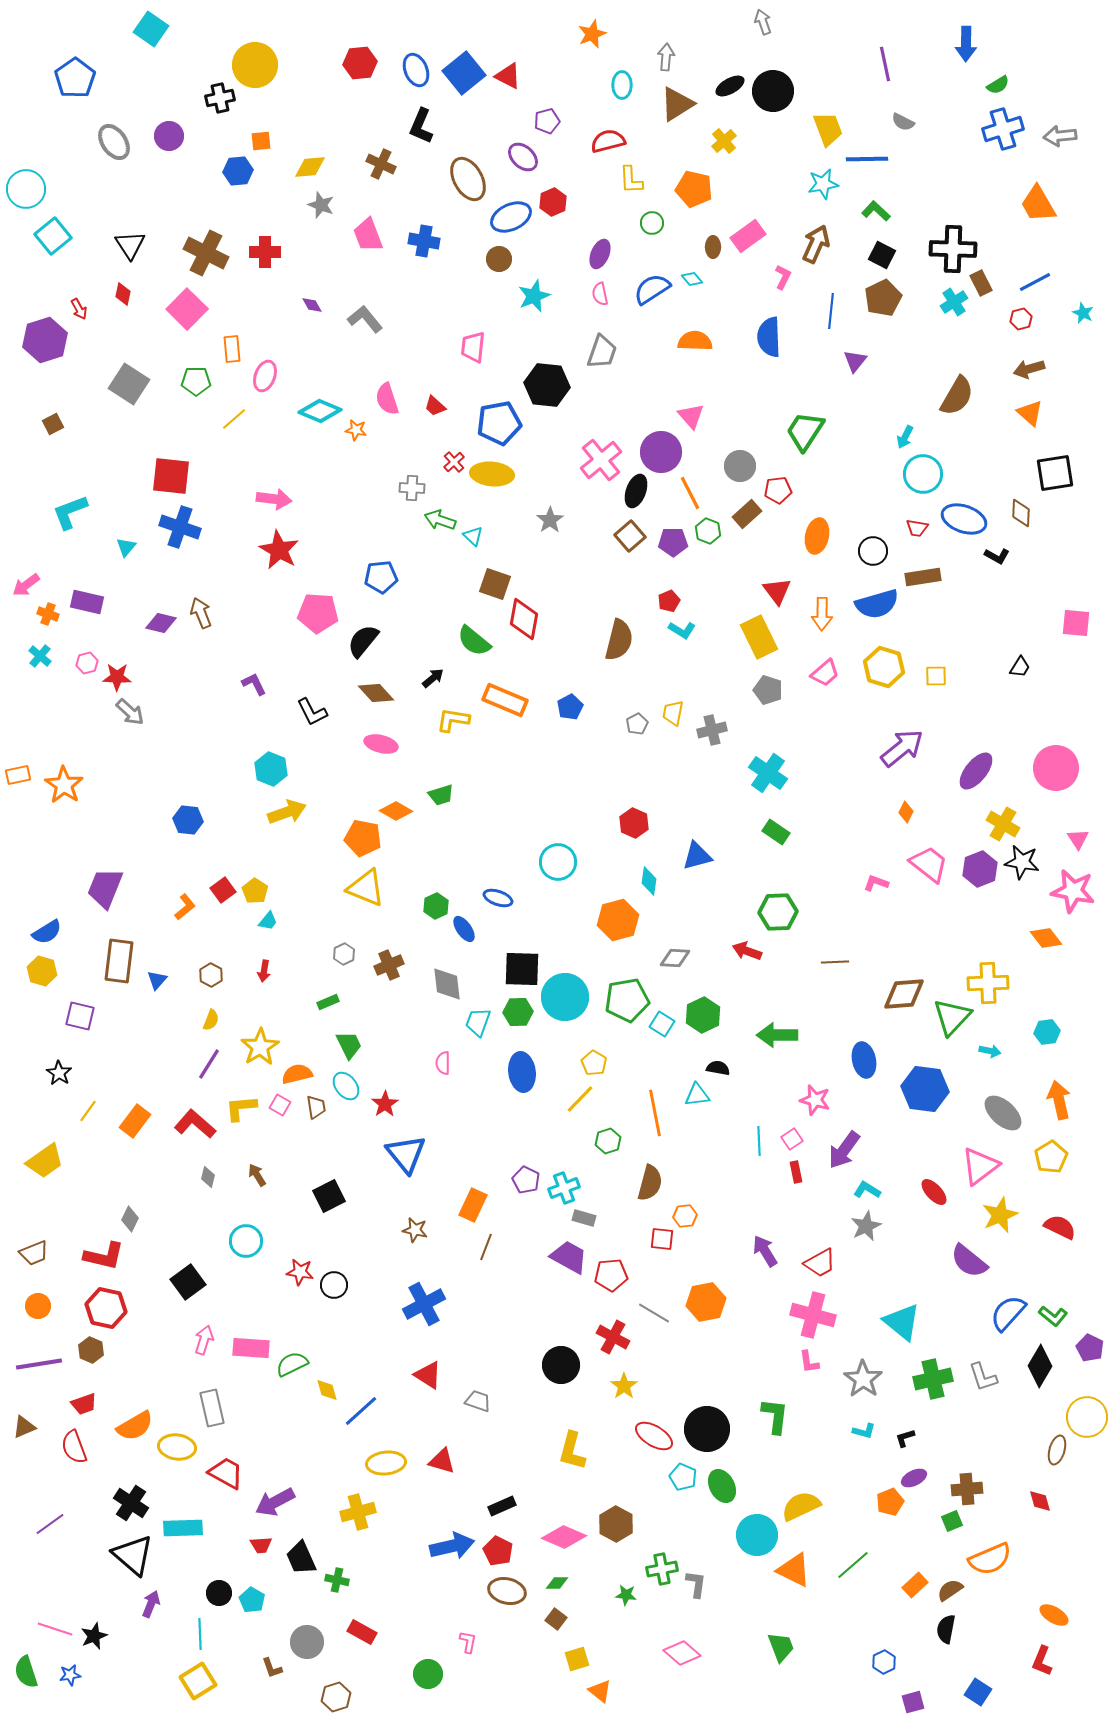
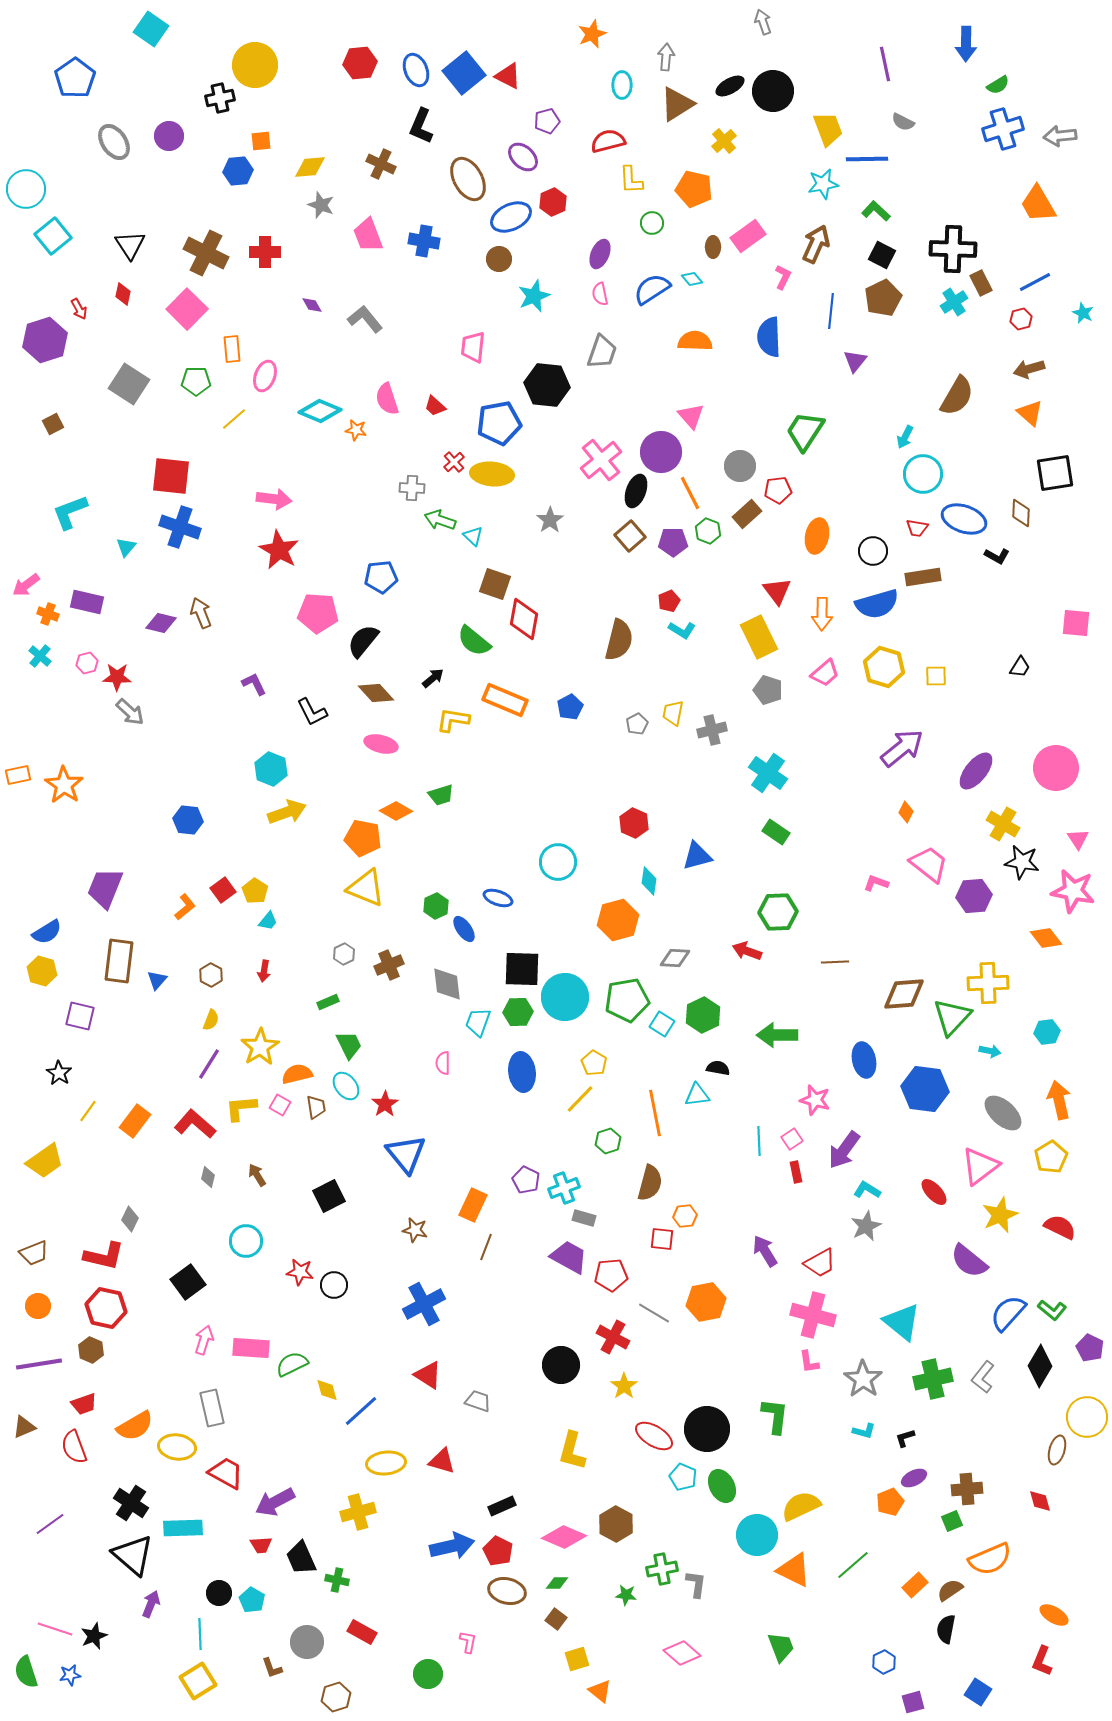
purple hexagon at (980, 869): moved 6 px left, 27 px down; rotated 16 degrees clockwise
green L-shape at (1053, 1316): moved 1 px left, 6 px up
gray L-shape at (983, 1377): rotated 56 degrees clockwise
